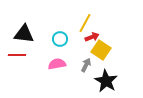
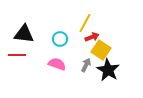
pink semicircle: rotated 30 degrees clockwise
black star: moved 2 px right, 11 px up
